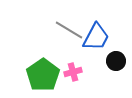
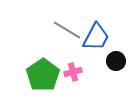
gray line: moved 2 px left
